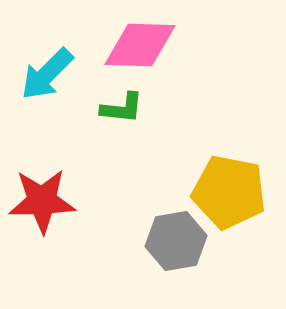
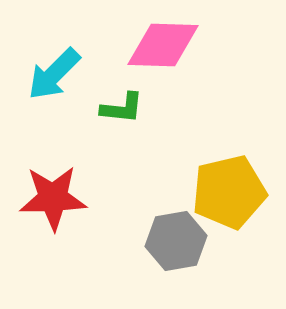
pink diamond: moved 23 px right
cyan arrow: moved 7 px right
yellow pentagon: rotated 24 degrees counterclockwise
red star: moved 11 px right, 3 px up
